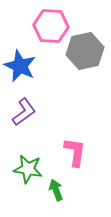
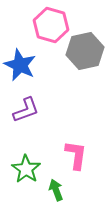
pink hexagon: moved 1 px up; rotated 12 degrees clockwise
blue star: moved 1 px up
purple L-shape: moved 2 px right, 2 px up; rotated 16 degrees clockwise
pink L-shape: moved 1 px right, 3 px down
green star: moved 2 px left; rotated 24 degrees clockwise
